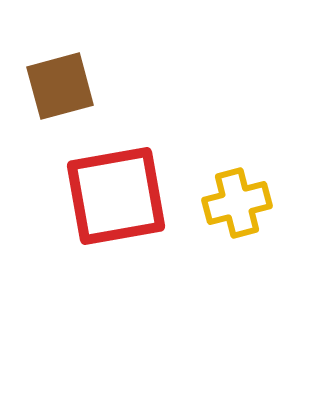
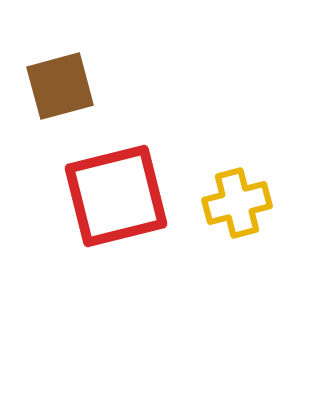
red square: rotated 4 degrees counterclockwise
